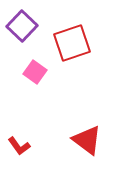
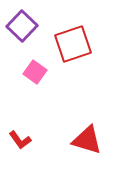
red square: moved 1 px right, 1 px down
red triangle: rotated 20 degrees counterclockwise
red L-shape: moved 1 px right, 6 px up
